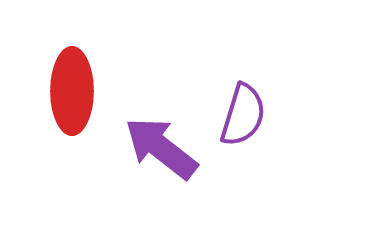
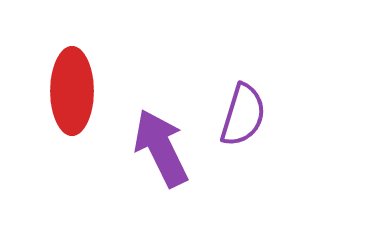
purple arrow: rotated 26 degrees clockwise
